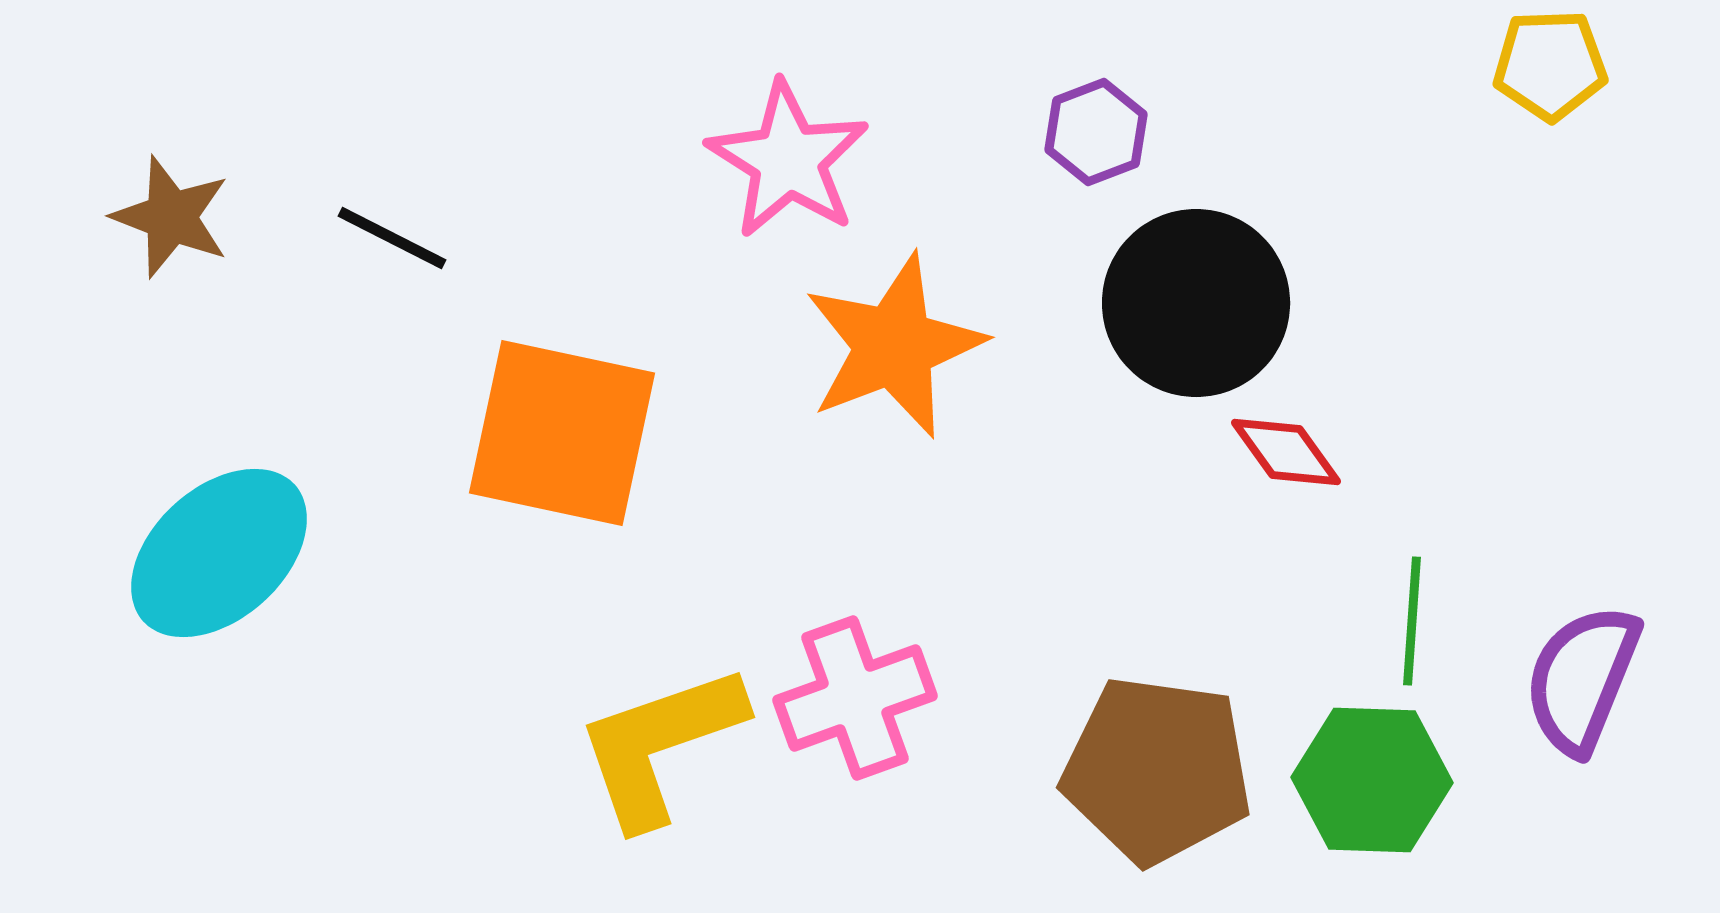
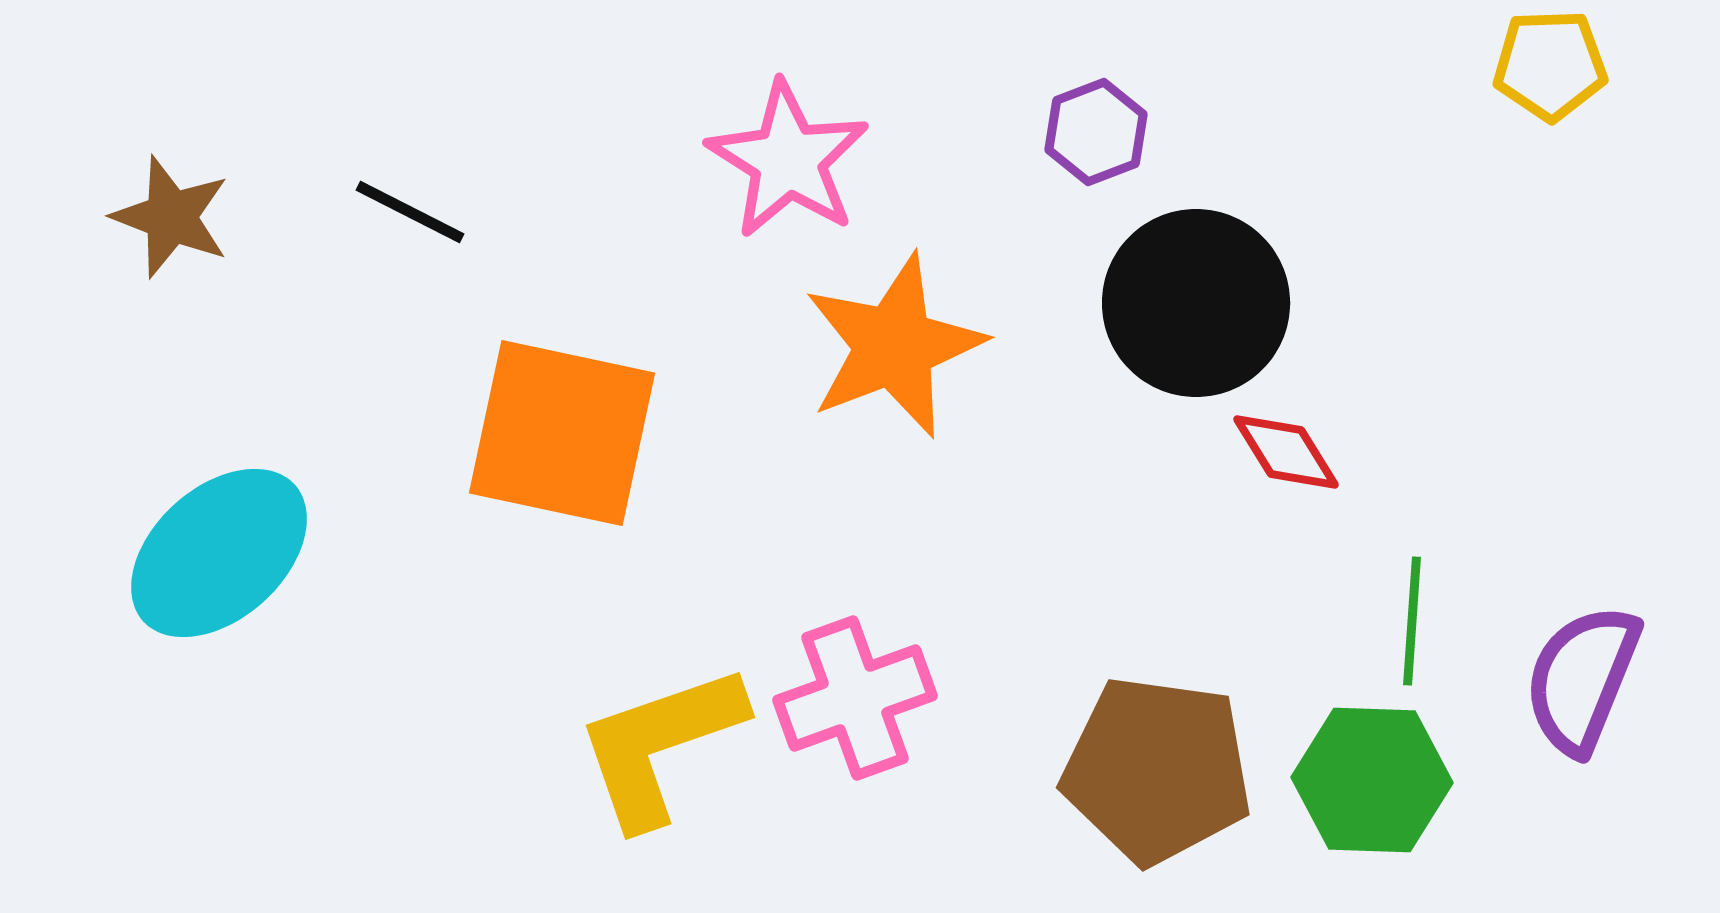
black line: moved 18 px right, 26 px up
red diamond: rotated 4 degrees clockwise
